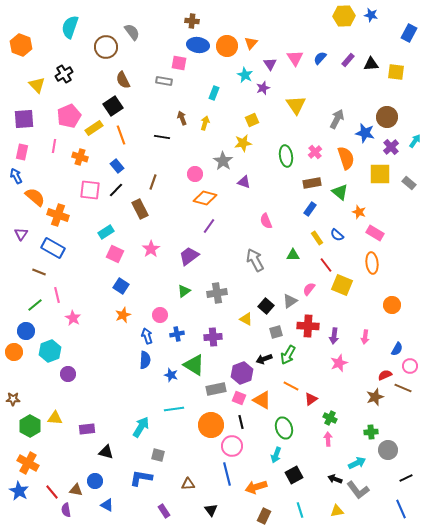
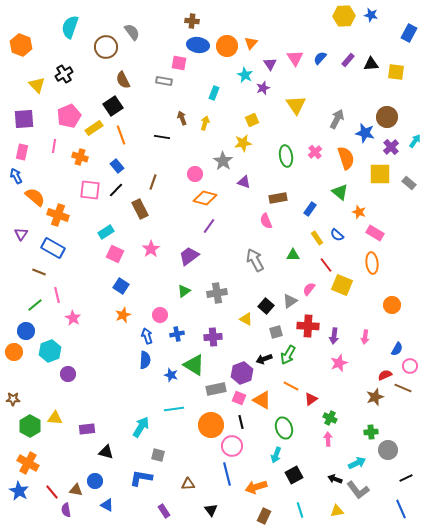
brown rectangle at (312, 183): moved 34 px left, 15 px down
